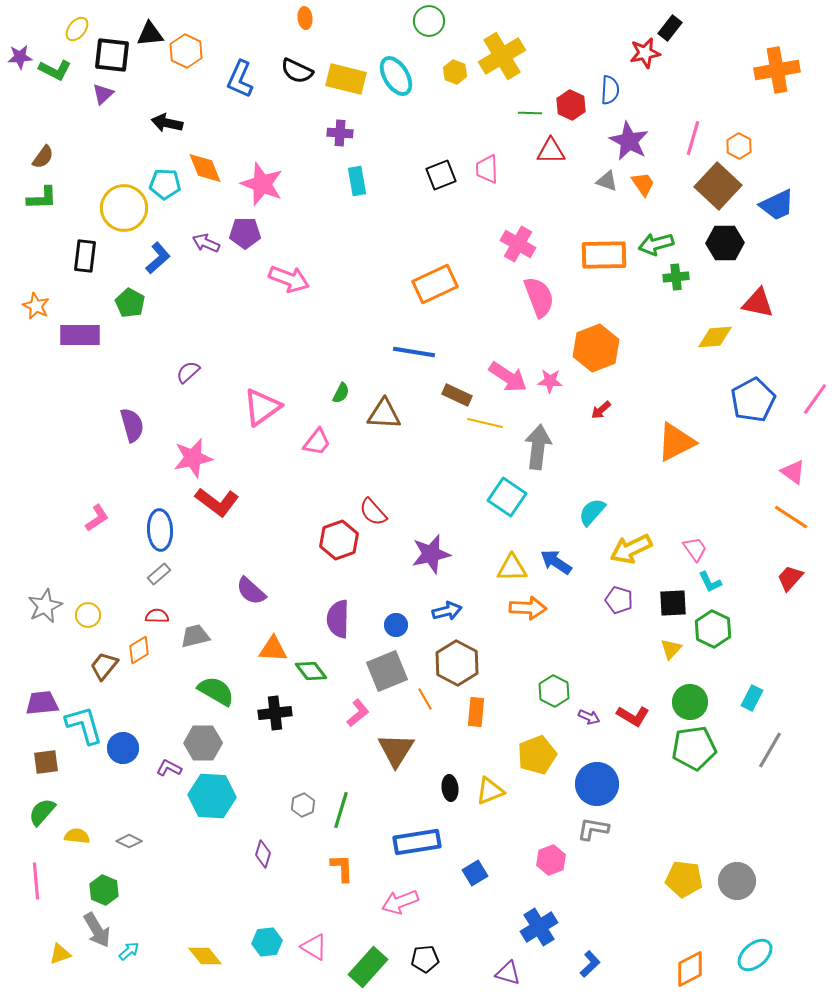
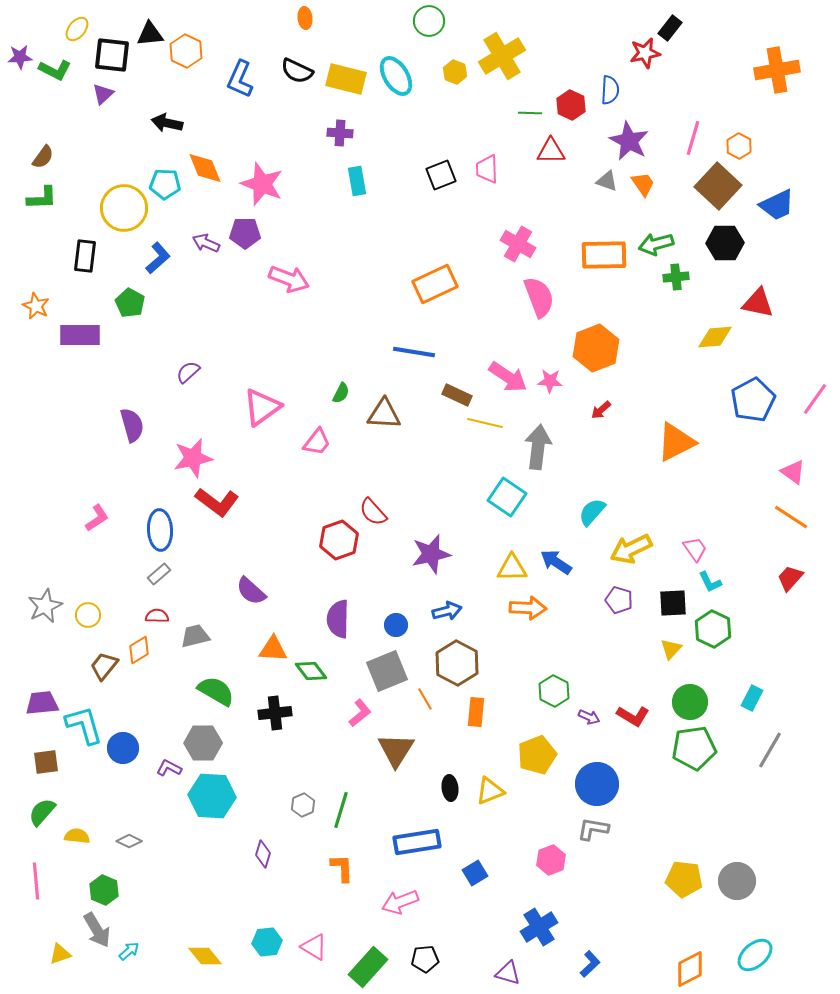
pink L-shape at (358, 713): moved 2 px right
